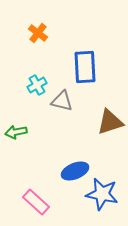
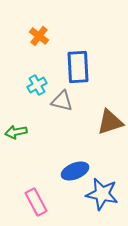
orange cross: moved 1 px right, 3 px down
blue rectangle: moved 7 px left
pink rectangle: rotated 20 degrees clockwise
